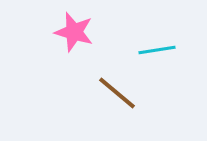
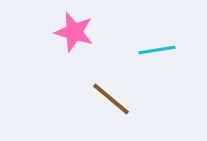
brown line: moved 6 px left, 6 px down
